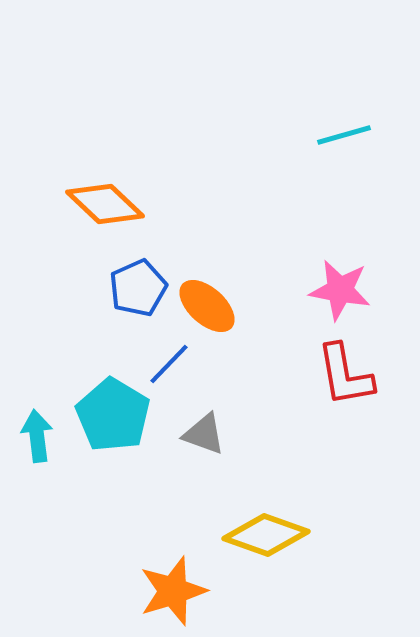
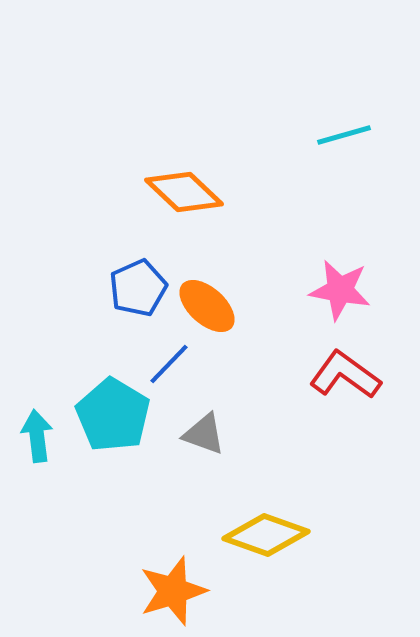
orange diamond: moved 79 px right, 12 px up
red L-shape: rotated 136 degrees clockwise
